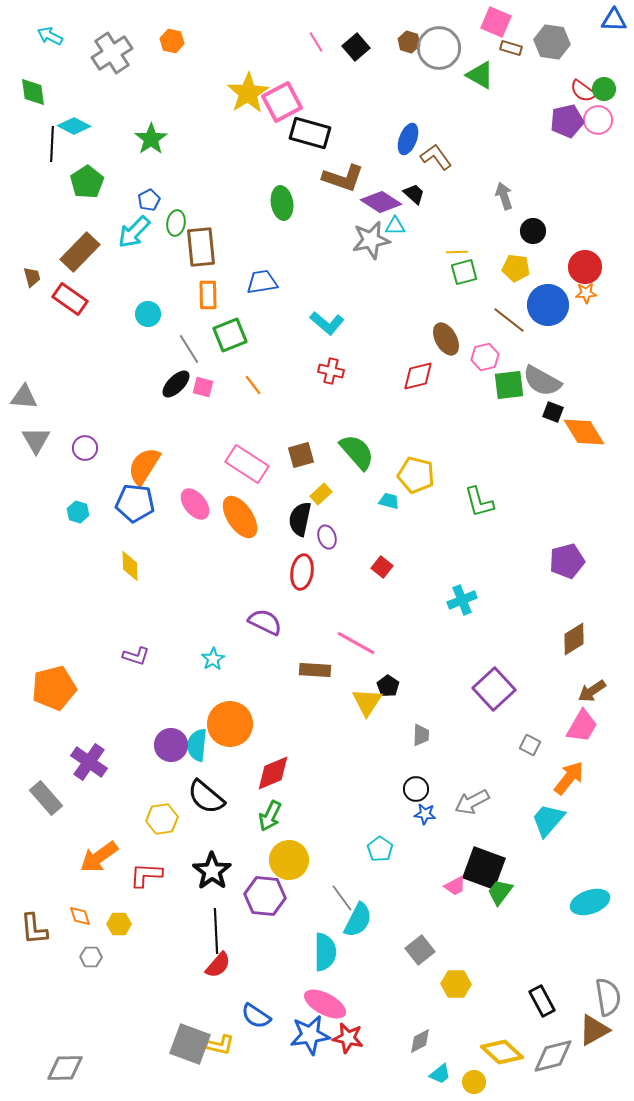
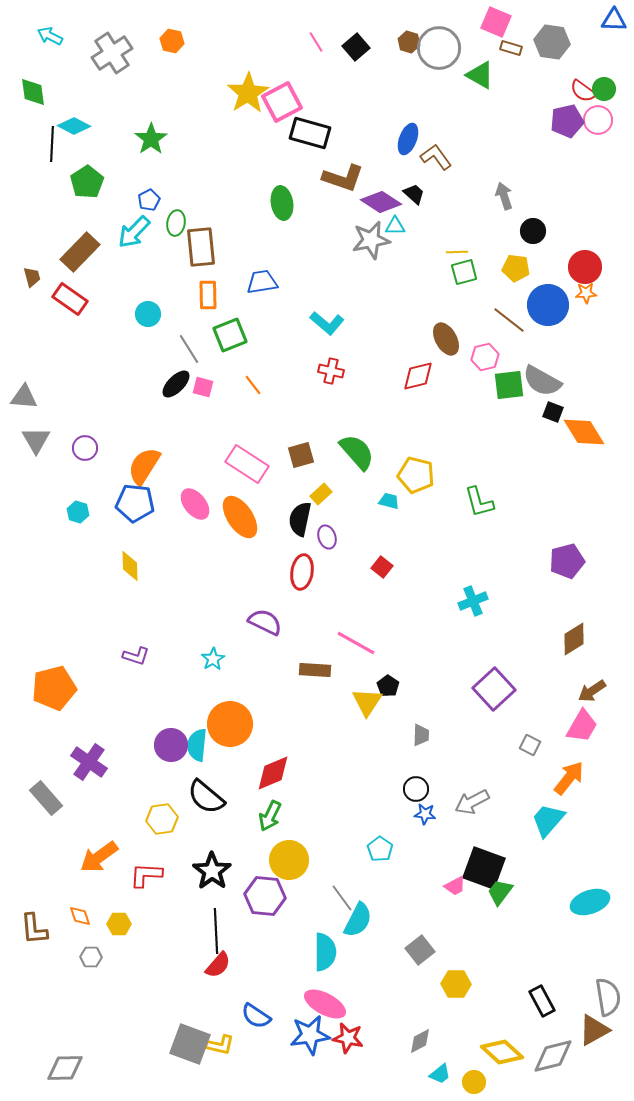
cyan cross at (462, 600): moved 11 px right, 1 px down
